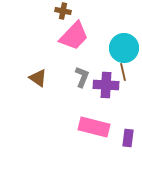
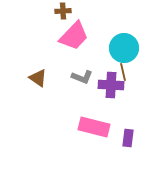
brown cross: rotated 14 degrees counterclockwise
gray L-shape: rotated 90 degrees clockwise
purple cross: moved 5 px right
